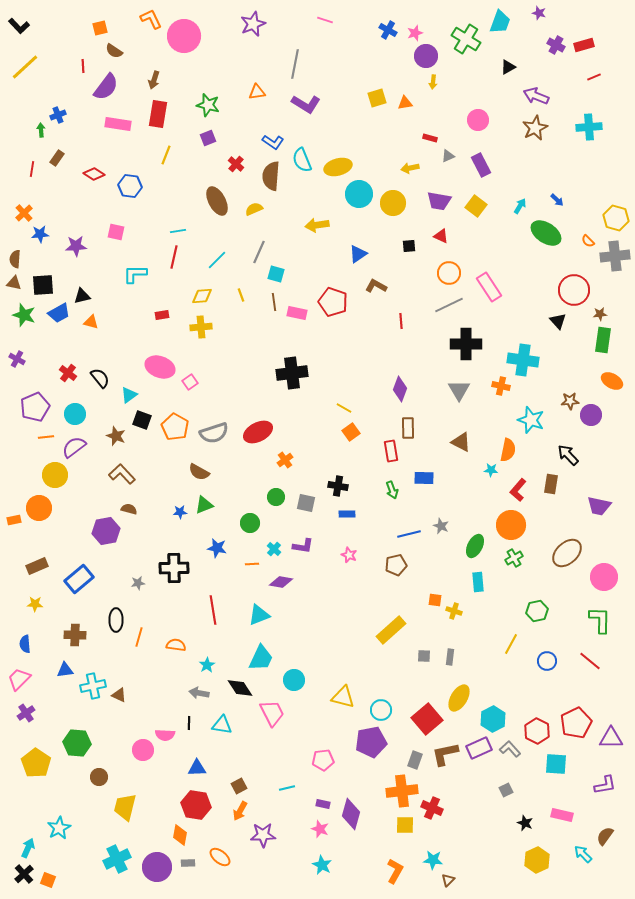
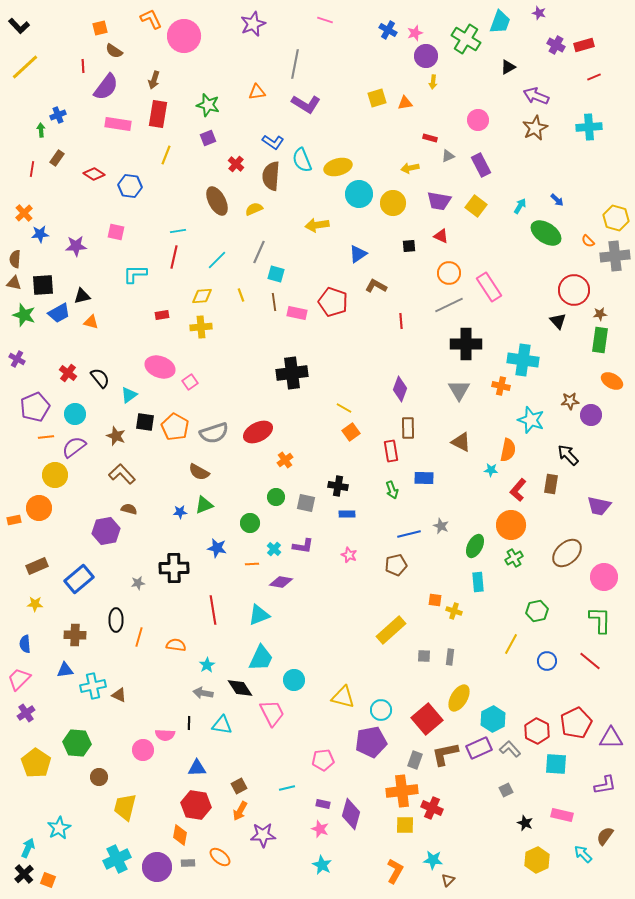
green rectangle at (603, 340): moved 3 px left
black square at (142, 420): moved 3 px right, 2 px down; rotated 12 degrees counterclockwise
gray arrow at (199, 693): moved 4 px right
